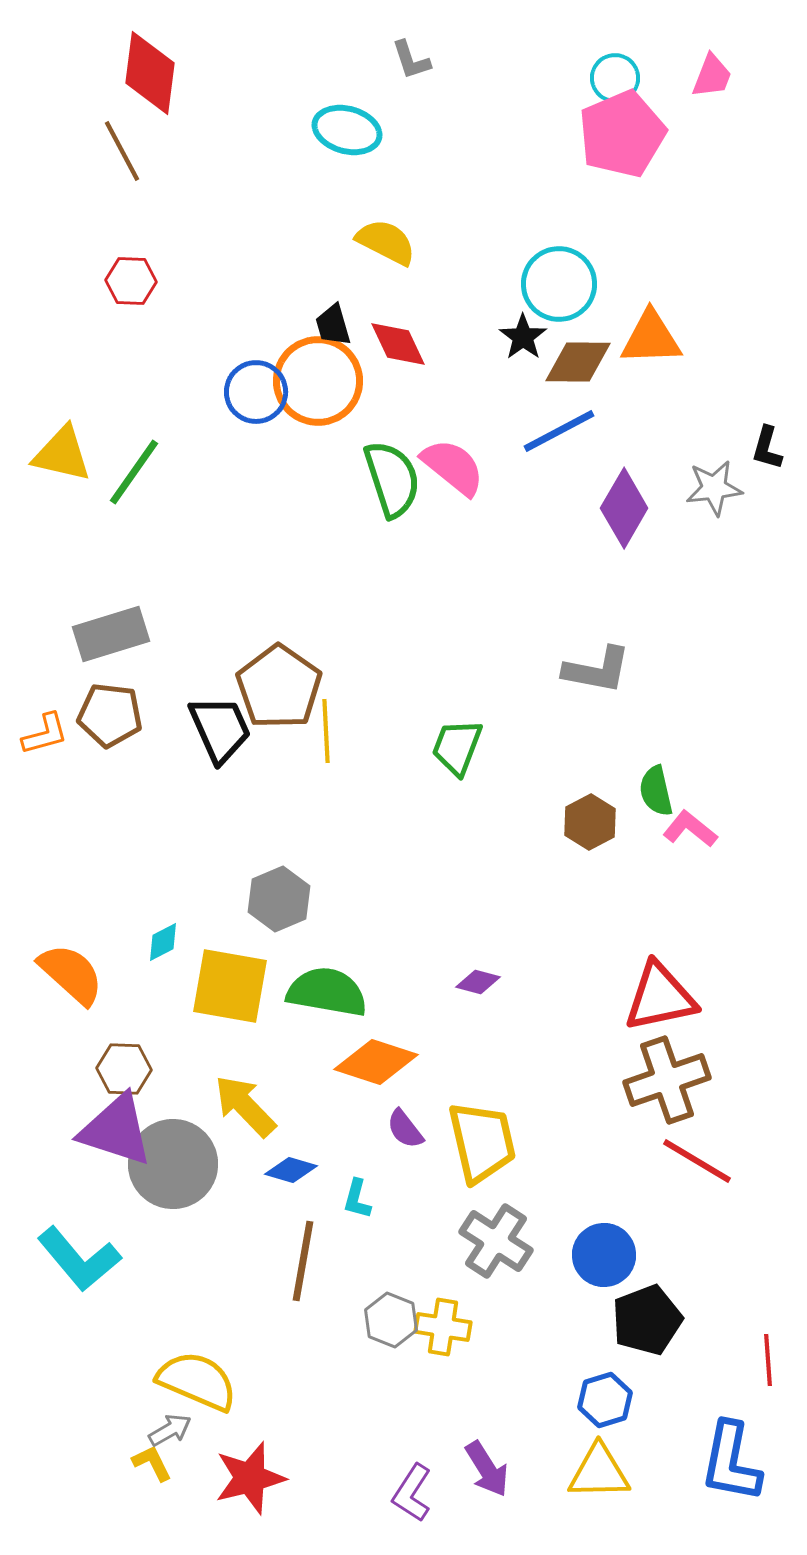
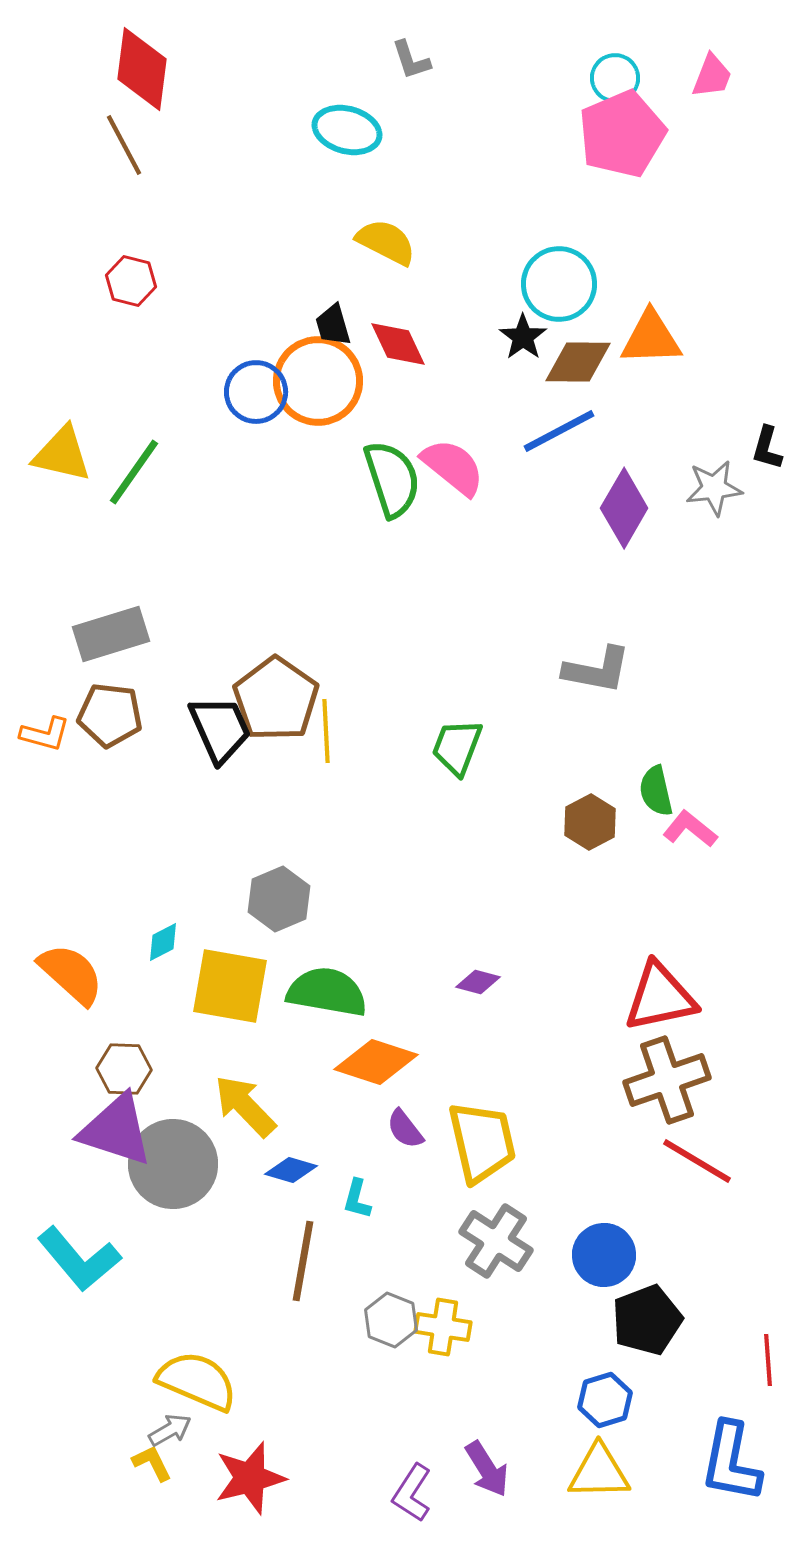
red diamond at (150, 73): moved 8 px left, 4 px up
brown line at (122, 151): moved 2 px right, 6 px up
red hexagon at (131, 281): rotated 12 degrees clockwise
brown pentagon at (279, 687): moved 3 px left, 12 px down
orange L-shape at (45, 734): rotated 30 degrees clockwise
